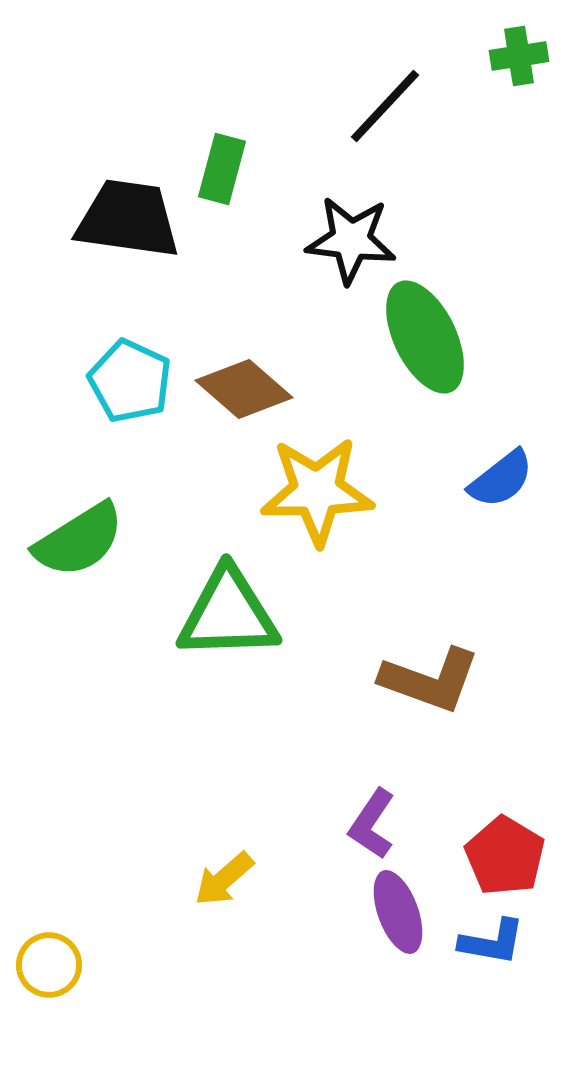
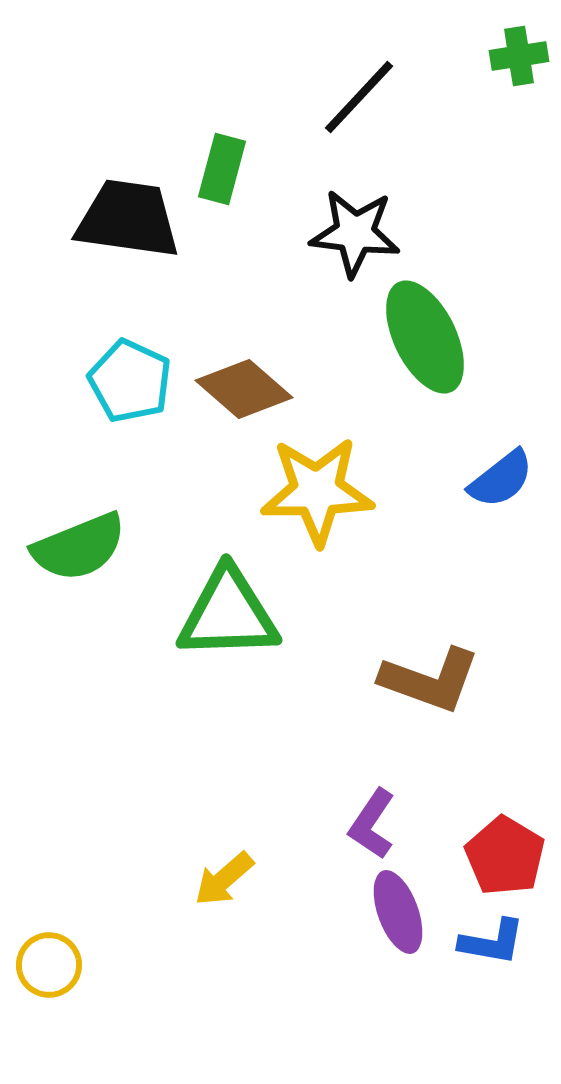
black line: moved 26 px left, 9 px up
black star: moved 4 px right, 7 px up
green semicircle: moved 7 px down; rotated 10 degrees clockwise
